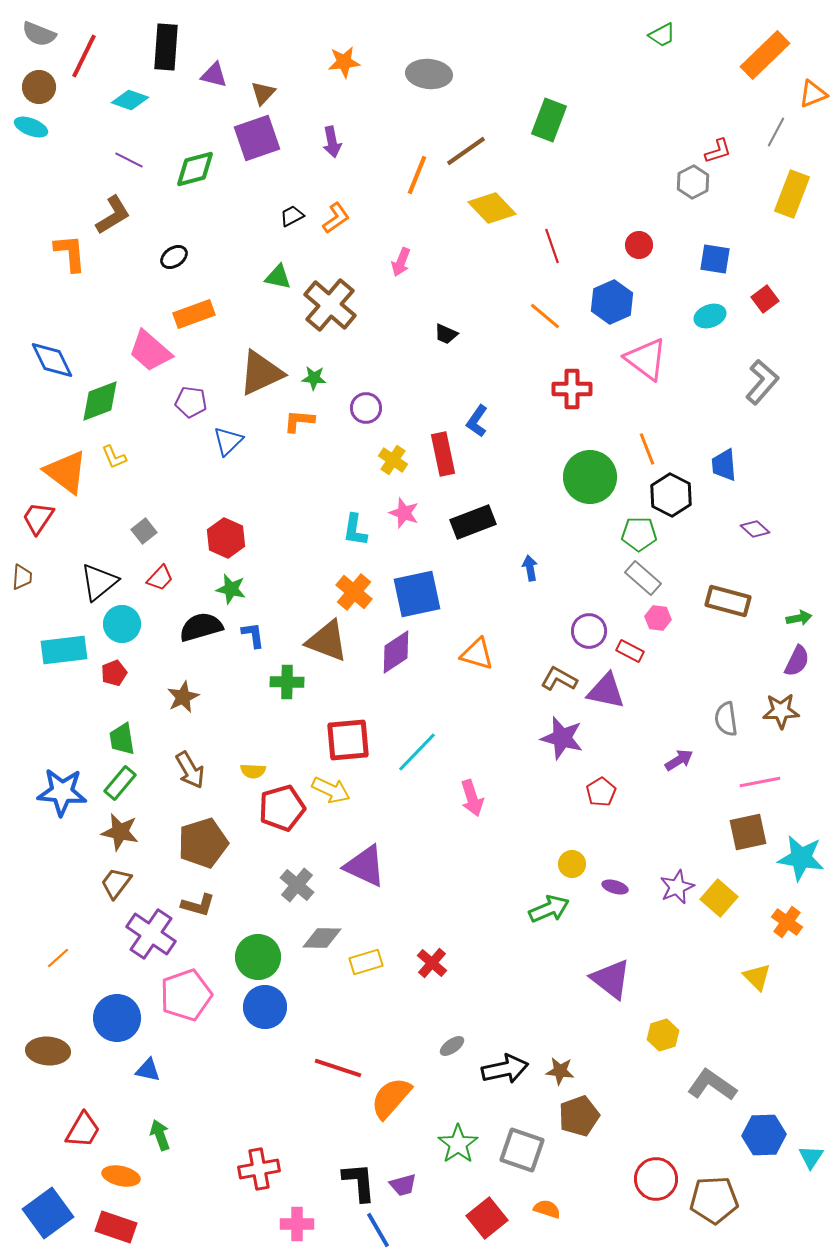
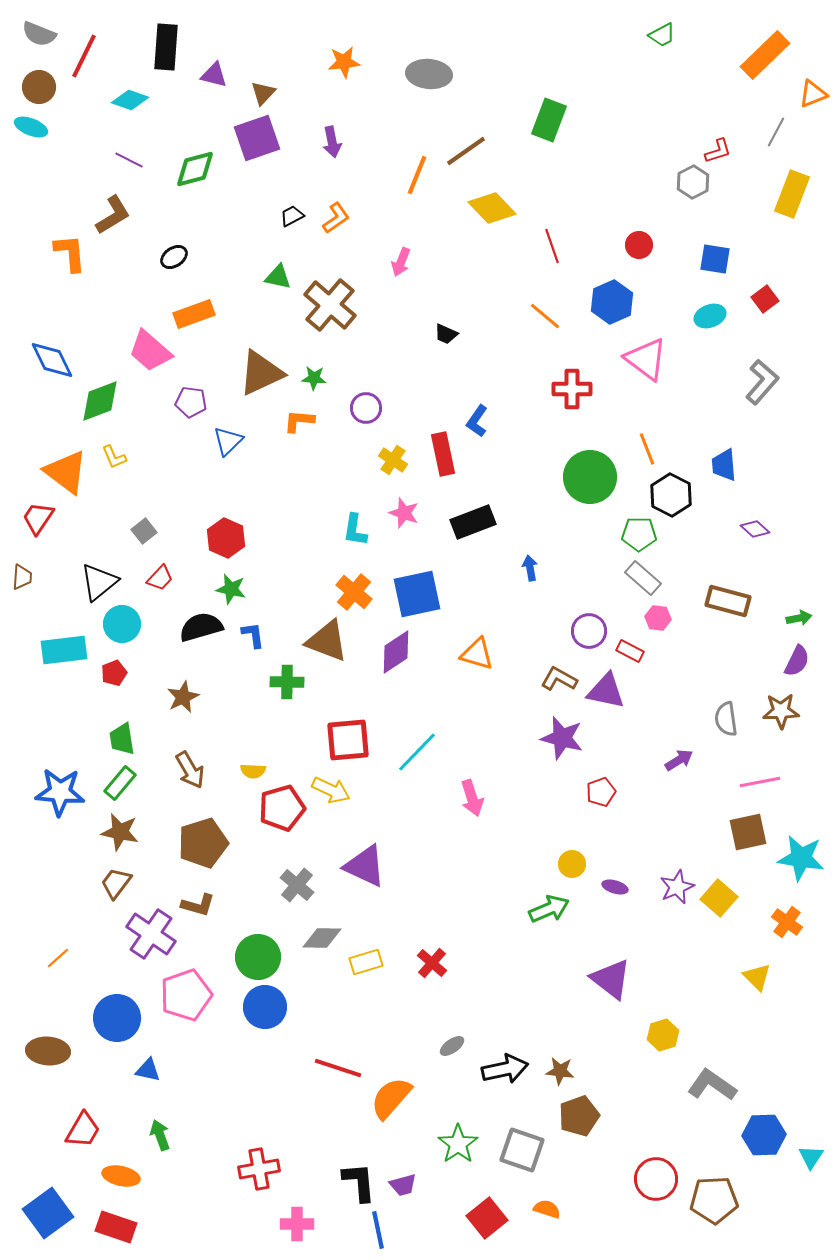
blue star at (62, 792): moved 2 px left
red pentagon at (601, 792): rotated 12 degrees clockwise
blue line at (378, 1230): rotated 18 degrees clockwise
